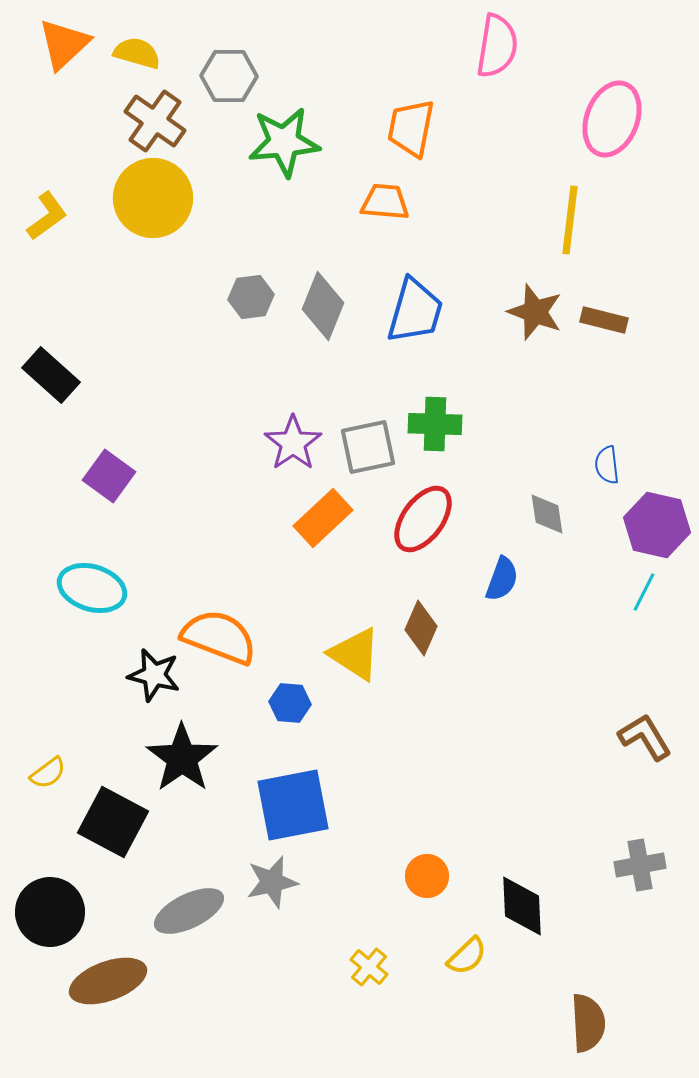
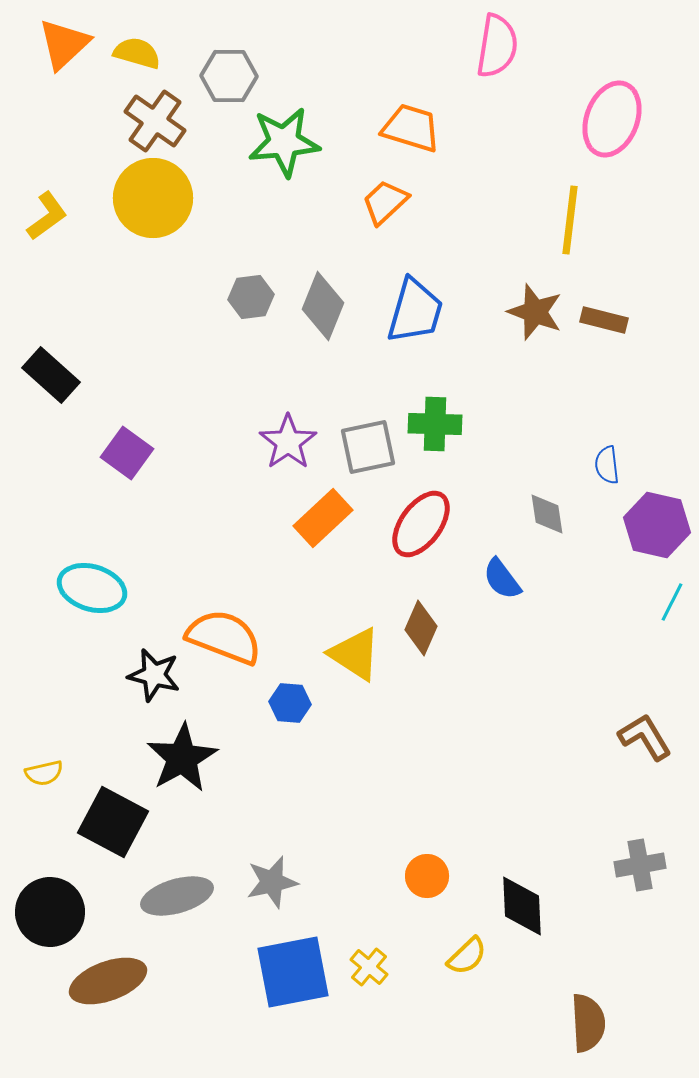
orange trapezoid at (411, 128): rotated 96 degrees clockwise
orange trapezoid at (385, 202): rotated 48 degrees counterclockwise
purple star at (293, 443): moved 5 px left, 1 px up
purple square at (109, 476): moved 18 px right, 23 px up
red ellipse at (423, 519): moved 2 px left, 5 px down
blue semicircle at (502, 579): rotated 123 degrees clockwise
cyan line at (644, 592): moved 28 px right, 10 px down
orange semicircle at (219, 637): moved 5 px right
black star at (182, 758): rotated 6 degrees clockwise
yellow semicircle at (48, 773): moved 4 px left; rotated 24 degrees clockwise
blue square at (293, 805): moved 167 px down
gray ellipse at (189, 911): moved 12 px left, 15 px up; rotated 10 degrees clockwise
